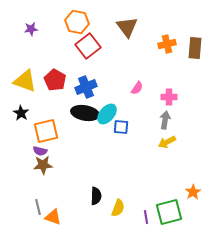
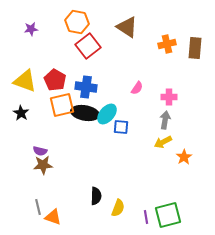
brown triangle: rotated 20 degrees counterclockwise
blue cross: rotated 30 degrees clockwise
orange square: moved 16 px right, 26 px up
yellow arrow: moved 4 px left
orange star: moved 9 px left, 35 px up
green square: moved 1 px left, 3 px down
